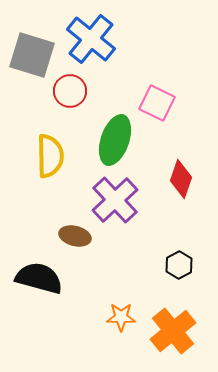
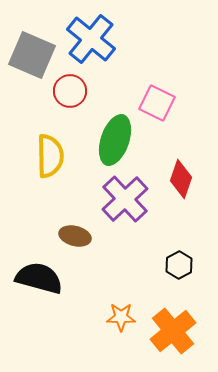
gray square: rotated 6 degrees clockwise
purple cross: moved 10 px right, 1 px up
